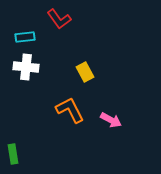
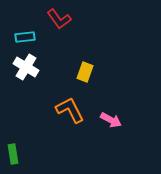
white cross: rotated 25 degrees clockwise
yellow rectangle: rotated 48 degrees clockwise
